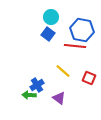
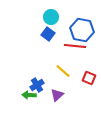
purple triangle: moved 2 px left, 3 px up; rotated 40 degrees clockwise
